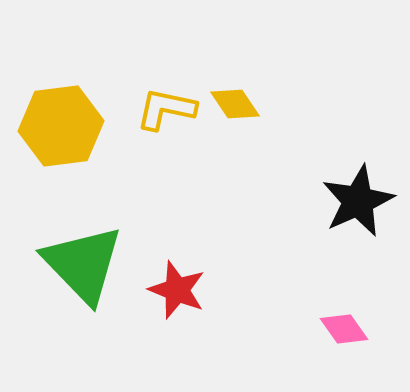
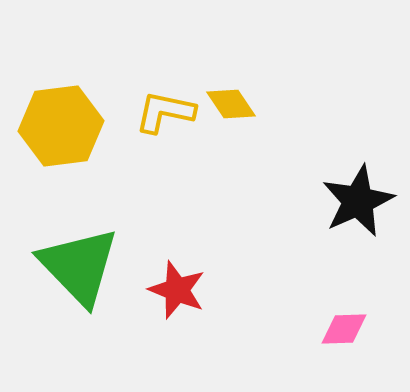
yellow diamond: moved 4 px left
yellow L-shape: moved 1 px left, 3 px down
green triangle: moved 4 px left, 2 px down
pink diamond: rotated 57 degrees counterclockwise
